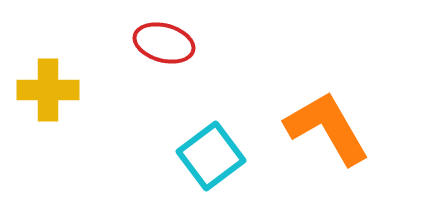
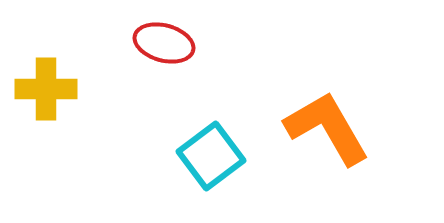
yellow cross: moved 2 px left, 1 px up
